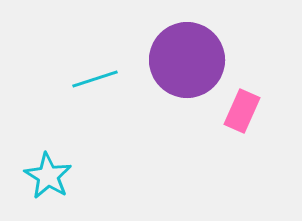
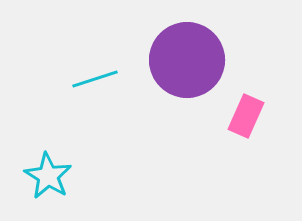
pink rectangle: moved 4 px right, 5 px down
